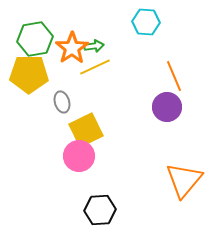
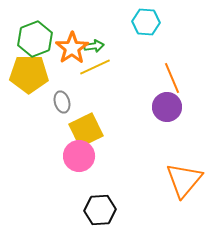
green hexagon: rotated 12 degrees counterclockwise
orange line: moved 2 px left, 2 px down
